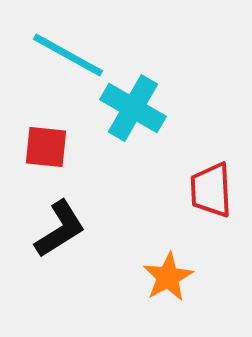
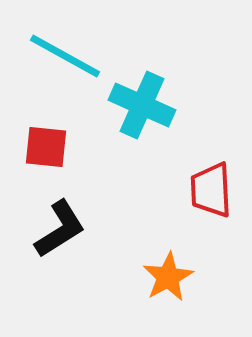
cyan line: moved 3 px left, 1 px down
cyan cross: moved 9 px right, 3 px up; rotated 6 degrees counterclockwise
